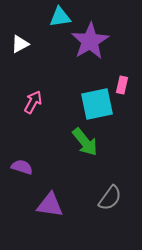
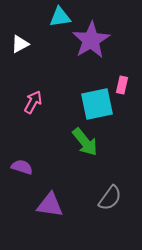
purple star: moved 1 px right, 1 px up
